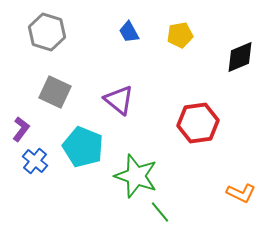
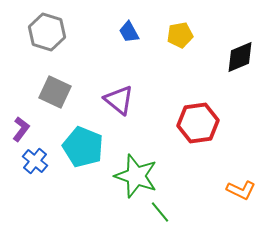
orange L-shape: moved 3 px up
